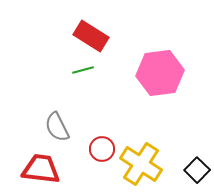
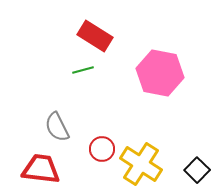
red rectangle: moved 4 px right
pink hexagon: rotated 18 degrees clockwise
